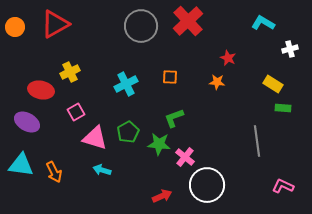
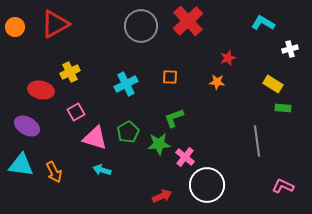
red star: rotated 28 degrees clockwise
purple ellipse: moved 4 px down
green star: rotated 10 degrees counterclockwise
